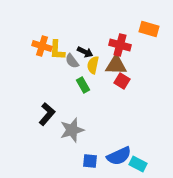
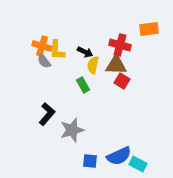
orange rectangle: rotated 24 degrees counterclockwise
gray semicircle: moved 28 px left
